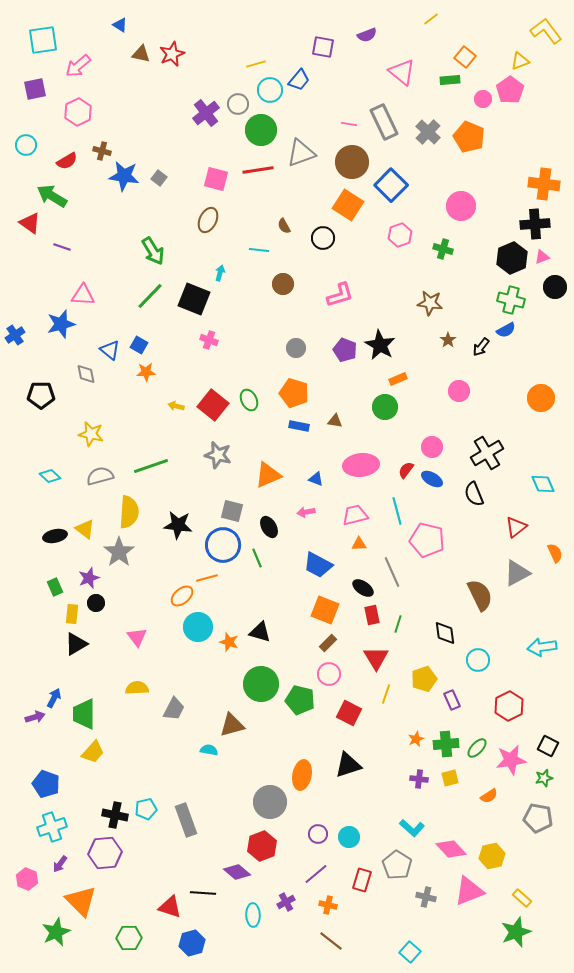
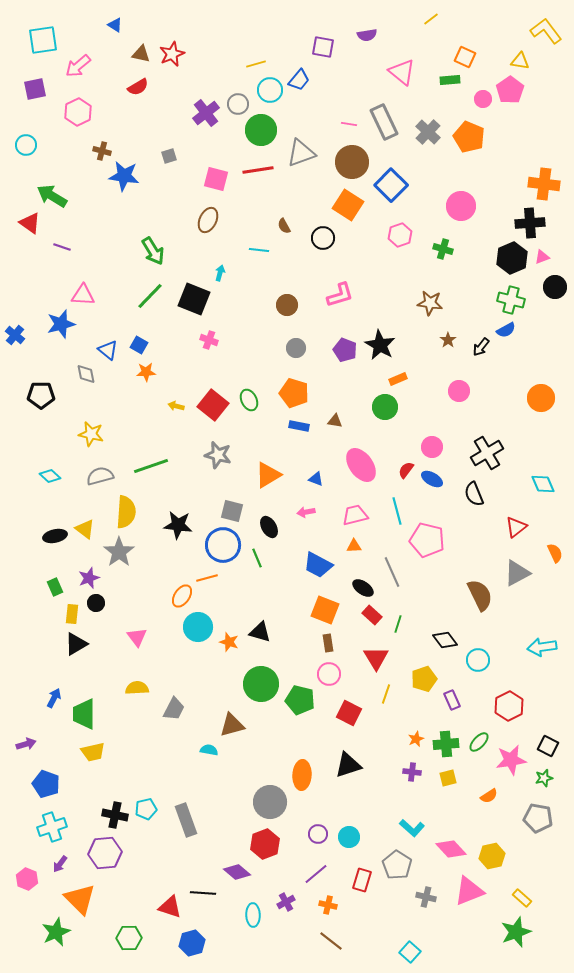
blue triangle at (120, 25): moved 5 px left
purple semicircle at (367, 35): rotated 12 degrees clockwise
orange square at (465, 57): rotated 15 degrees counterclockwise
yellow triangle at (520, 61): rotated 30 degrees clockwise
red semicircle at (67, 161): moved 71 px right, 74 px up
gray square at (159, 178): moved 10 px right, 22 px up; rotated 35 degrees clockwise
black cross at (535, 224): moved 5 px left, 1 px up
brown circle at (283, 284): moved 4 px right, 21 px down
blue cross at (15, 335): rotated 18 degrees counterclockwise
blue triangle at (110, 350): moved 2 px left
pink ellipse at (361, 465): rotated 60 degrees clockwise
orange triangle at (268, 475): rotated 8 degrees counterclockwise
yellow semicircle at (129, 512): moved 3 px left
orange triangle at (359, 544): moved 5 px left, 2 px down
orange ellipse at (182, 596): rotated 15 degrees counterclockwise
red rectangle at (372, 615): rotated 36 degrees counterclockwise
black diamond at (445, 633): moved 7 px down; rotated 30 degrees counterclockwise
brown rectangle at (328, 643): rotated 54 degrees counterclockwise
purple arrow at (35, 717): moved 9 px left, 27 px down
green ellipse at (477, 748): moved 2 px right, 6 px up
yellow trapezoid at (93, 752): rotated 35 degrees clockwise
orange ellipse at (302, 775): rotated 8 degrees counterclockwise
yellow square at (450, 778): moved 2 px left
purple cross at (419, 779): moved 7 px left, 7 px up
red hexagon at (262, 846): moved 3 px right, 2 px up
orange triangle at (81, 901): moved 1 px left, 2 px up
